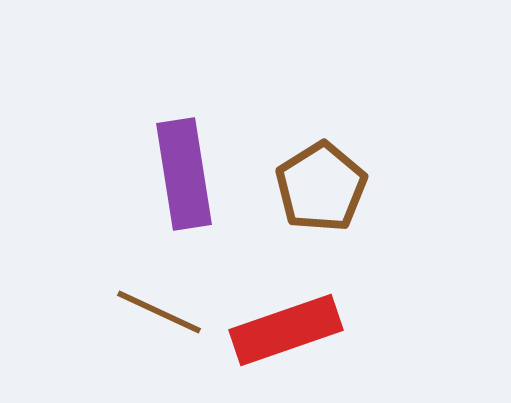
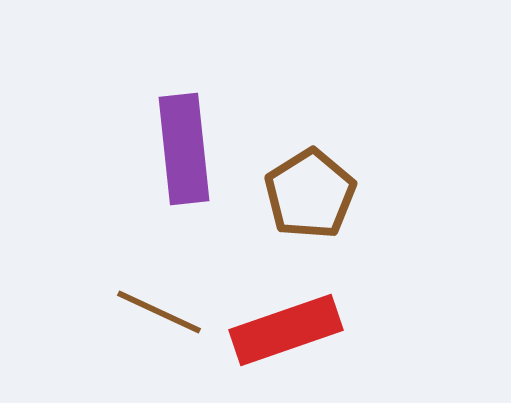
purple rectangle: moved 25 px up; rotated 3 degrees clockwise
brown pentagon: moved 11 px left, 7 px down
